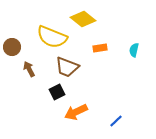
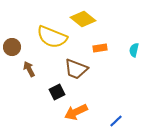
brown trapezoid: moved 9 px right, 2 px down
